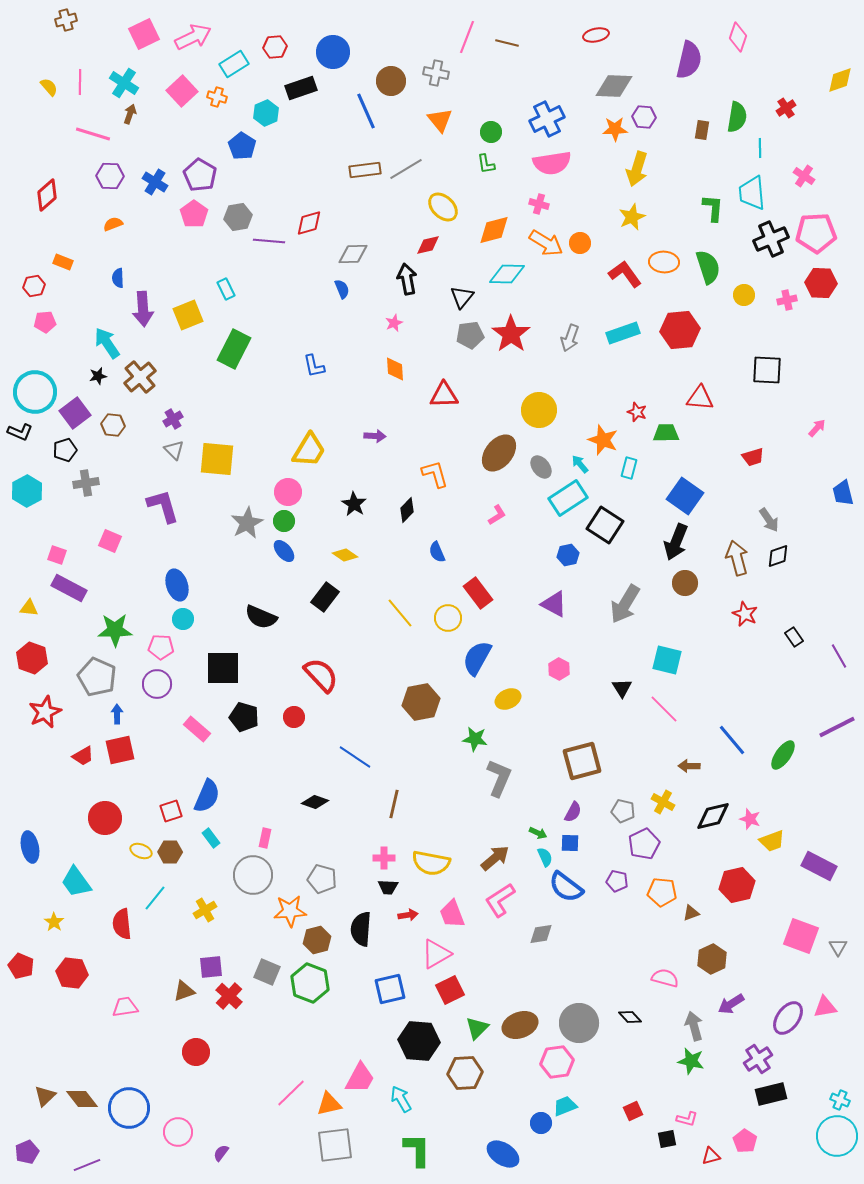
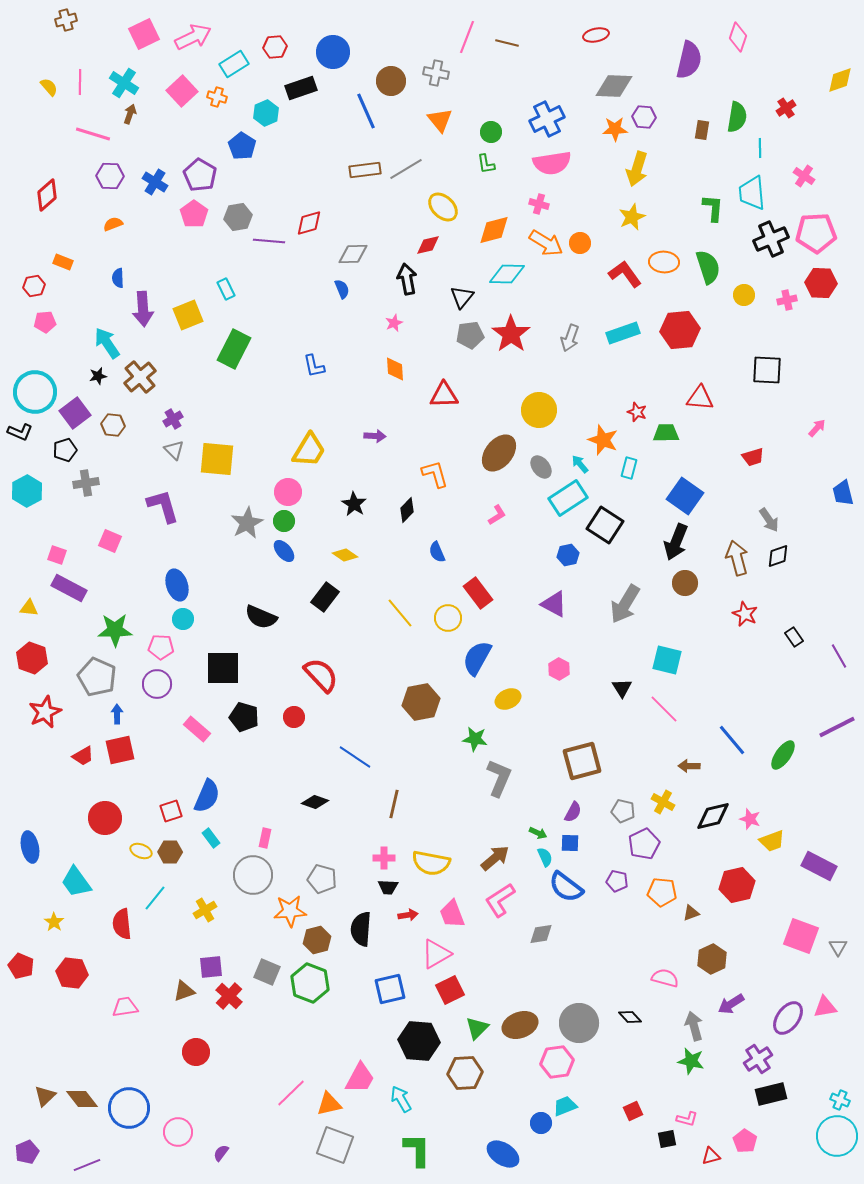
gray square at (335, 1145): rotated 27 degrees clockwise
